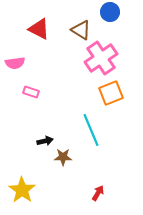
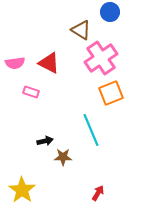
red triangle: moved 10 px right, 34 px down
